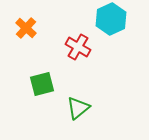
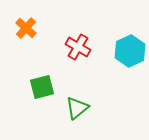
cyan hexagon: moved 19 px right, 32 px down
green square: moved 3 px down
green triangle: moved 1 px left
